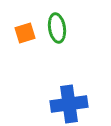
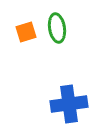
orange square: moved 1 px right, 1 px up
